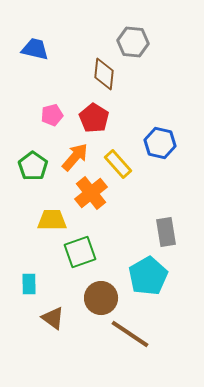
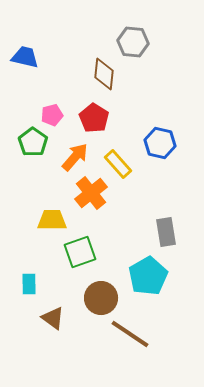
blue trapezoid: moved 10 px left, 8 px down
green pentagon: moved 24 px up
